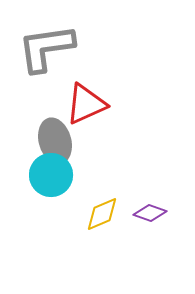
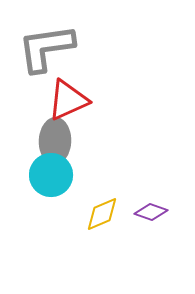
red triangle: moved 18 px left, 4 px up
gray ellipse: rotated 18 degrees clockwise
purple diamond: moved 1 px right, 1 px up
